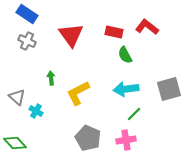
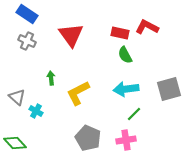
red L-shape: rotated 10 degrees counterclockwise
red rectangle: moved 6 px right, 1 px down
